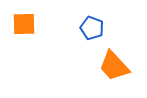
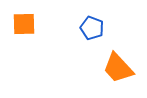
orange trapezoid: moved 4 px right, 2 px down
